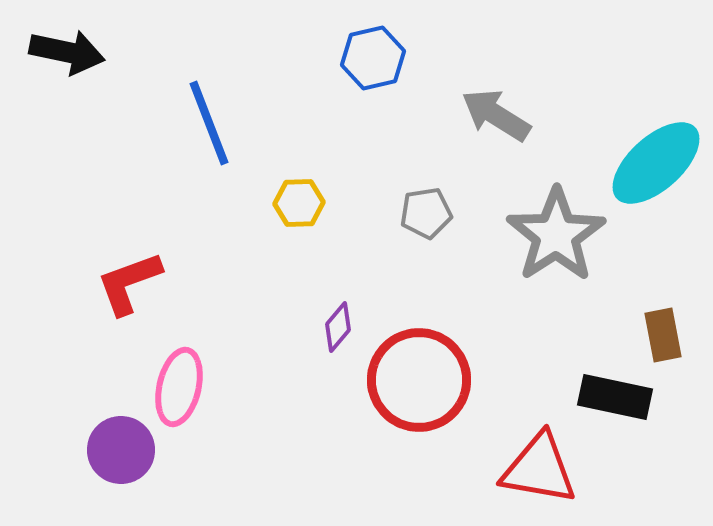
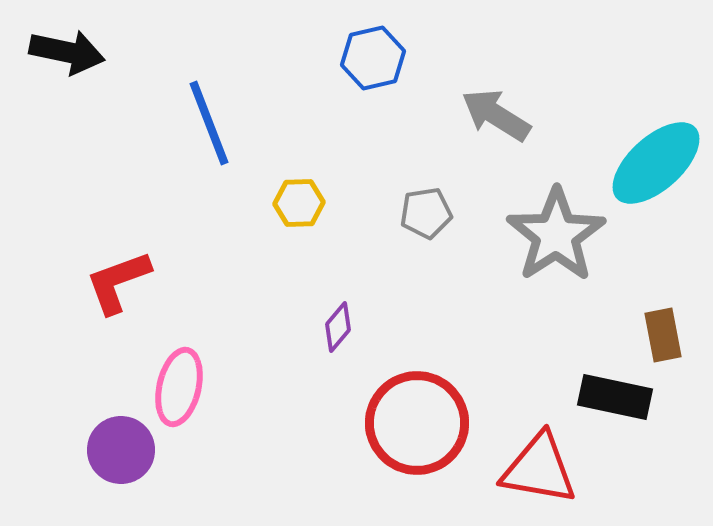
red L-shape: moved 11 px left, 1 px up
red circle: moved 2 px left, 43 px down
